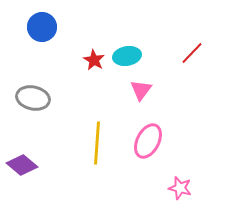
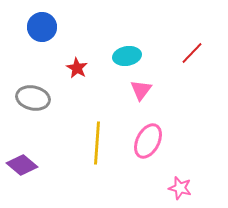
red star: moved 17 px left, 8 px down
